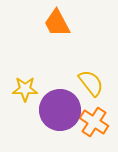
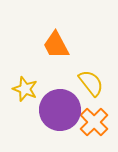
orange trapezoid: moved 1 px left, 22 px down
yellow star: rotated 20 degrees clockwise
orange cross: rotated 12 degrees clockwise
